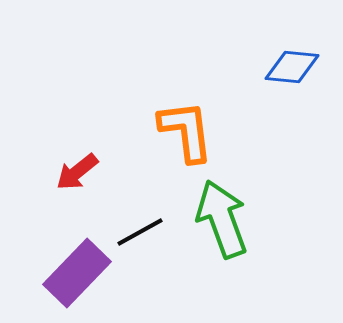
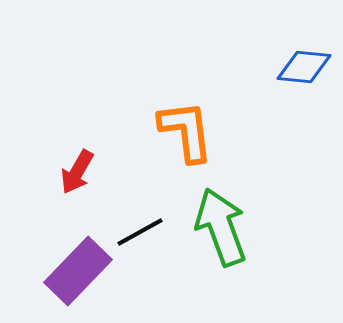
blue diamond: moved 12 px right
red arrow: rotated 21 degrees counterclockwise
green arrow: moved 1 px left, 8 px down
purple rectangle: moved 1 px right, 2 px up
